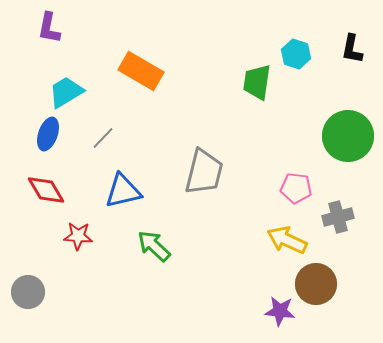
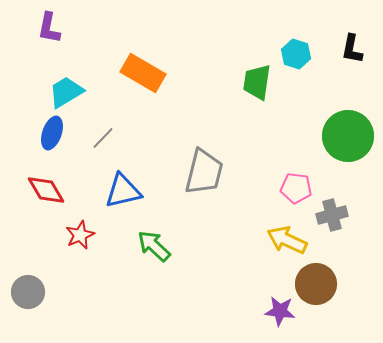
orange rectangle: moved 2 px right, 2 px down
blue ellipse: moved 4 px right, 1 px up
gray cross: moved 6 px left, 2 px up
red star: moved 2 px right, 1 px up; rotated 28 degrees counterclockwise
